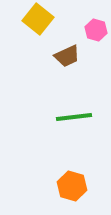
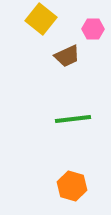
yellow square: moved 3 px right
pink hexagon: moved 3 px left, 1 px up; rotated 15 degrees counterclockwise
green line: moved 1 px left, 2 px down
